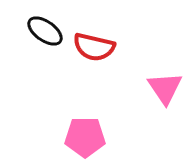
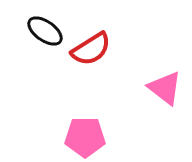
red semicircle: moved 3 px left, 2 px down; rotated 45 degrees counterclockwise
pink triangle: rotated 18 degrees counterclockwise
